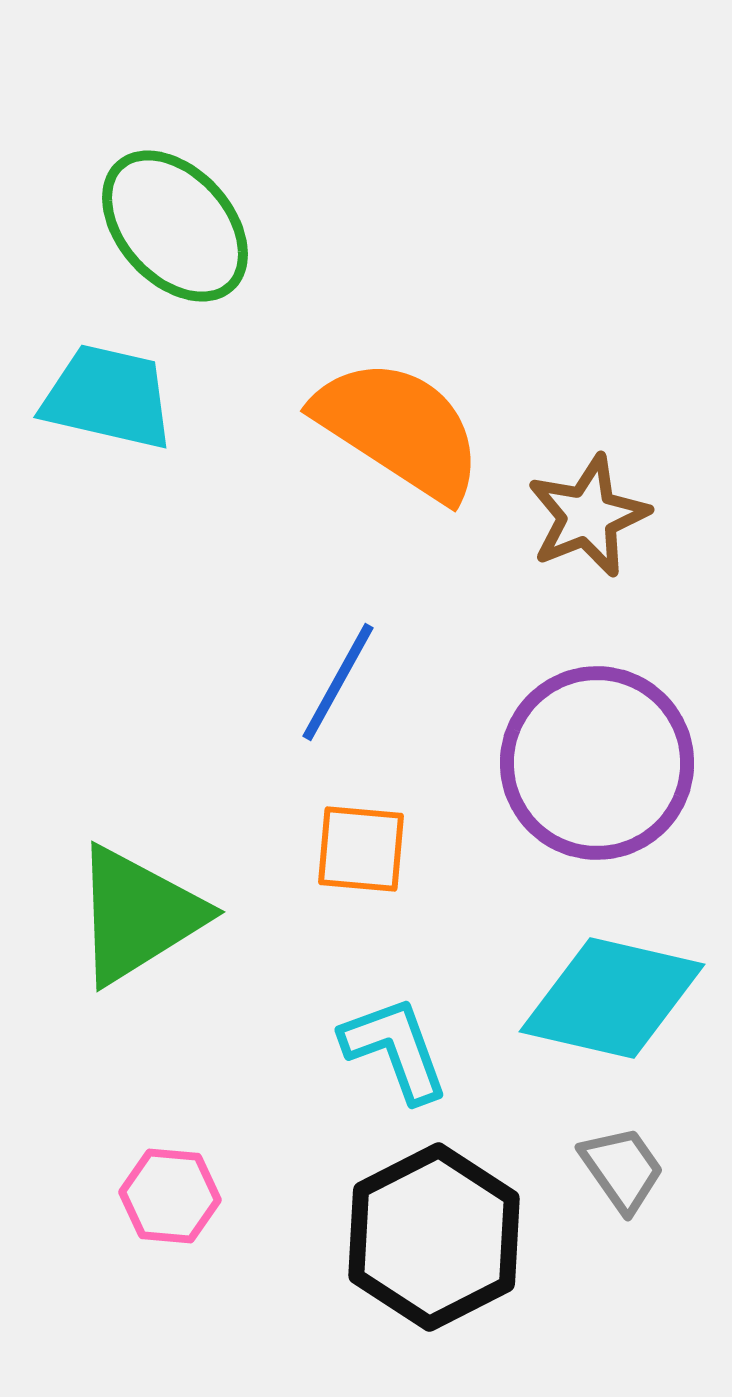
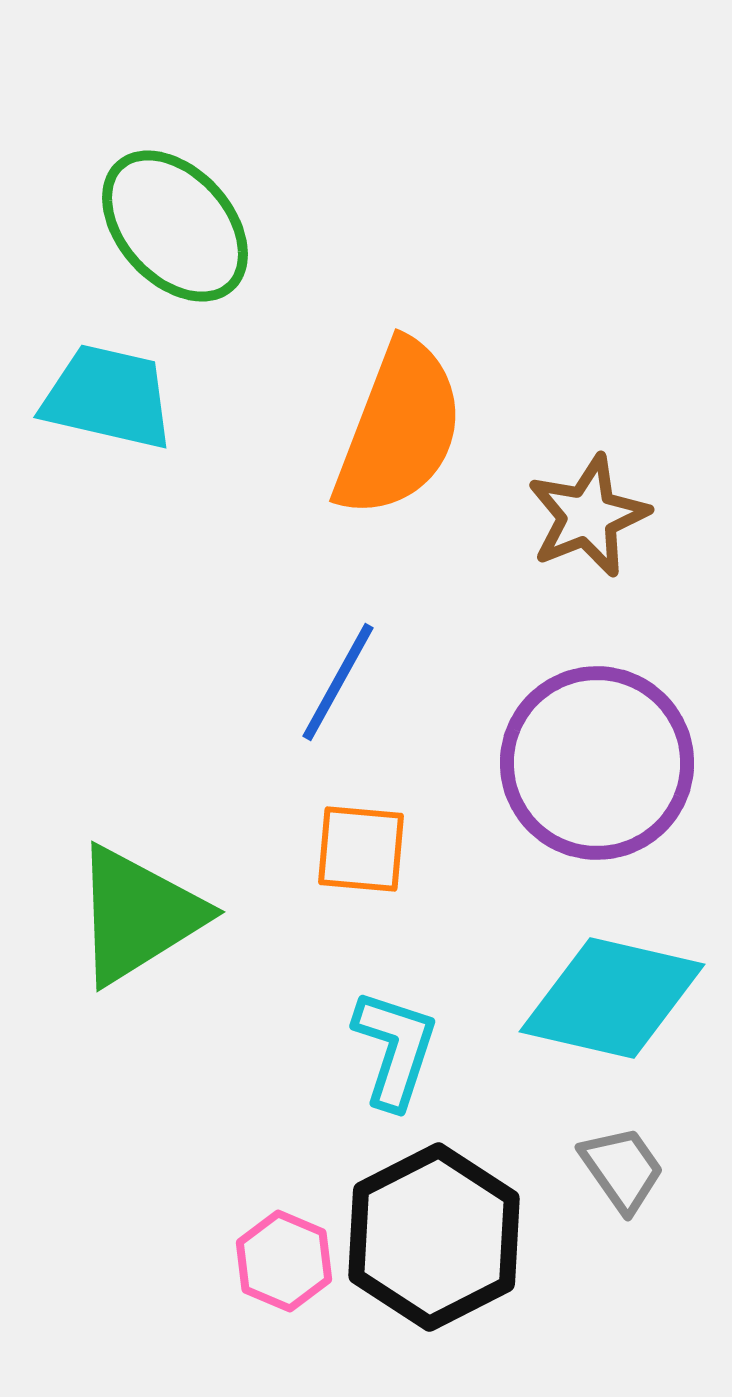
orange semicircle: rotated 78 degrees clockwise
cyan L-shape: rotated 38 degrees clockwise
pink hexagon: moved 114 px right, 65 px down; rotated 18 degrees clockwise
